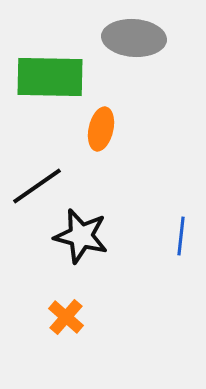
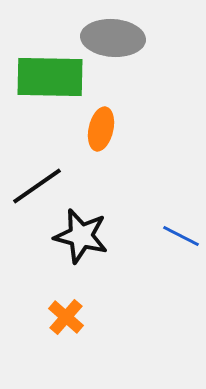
gray ellipse: moved 21 px left
blue line: rotated 69 degrees counterclockwise
